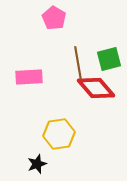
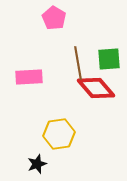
green square: rotated 10 degrees clockwise
